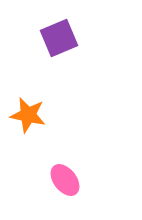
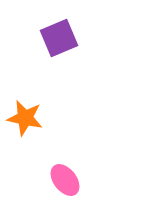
orange star: moved 3 px left, 3 px down
